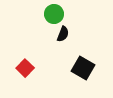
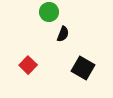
green circle: moved 5 px left, 2 px up
red square: moved 3 px right, 3 px up
